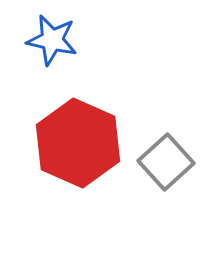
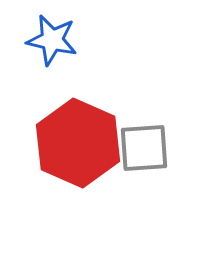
gray square: moved 22 px left, 14 px up; rotated 38 degrees clockwise
